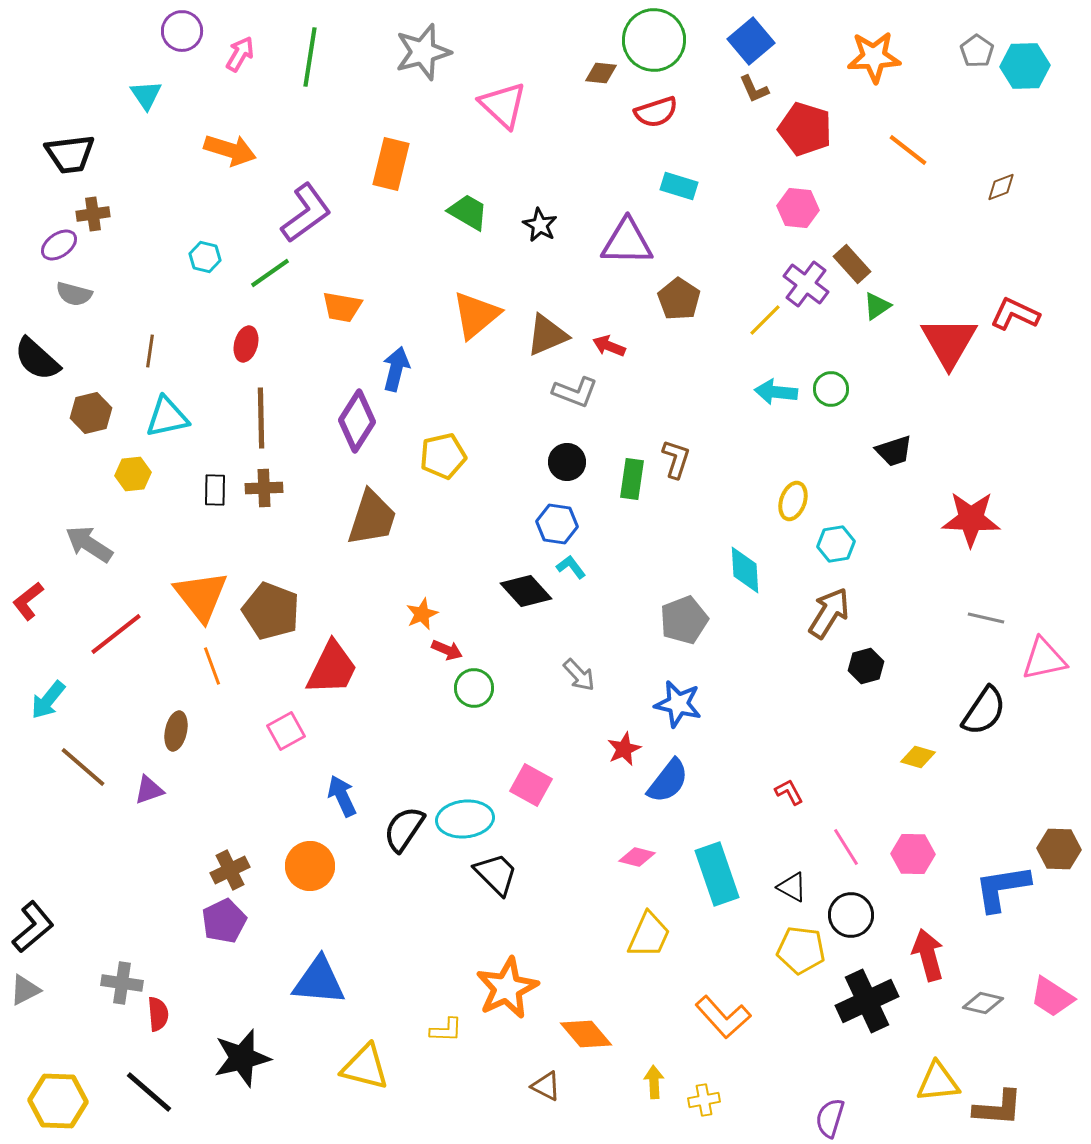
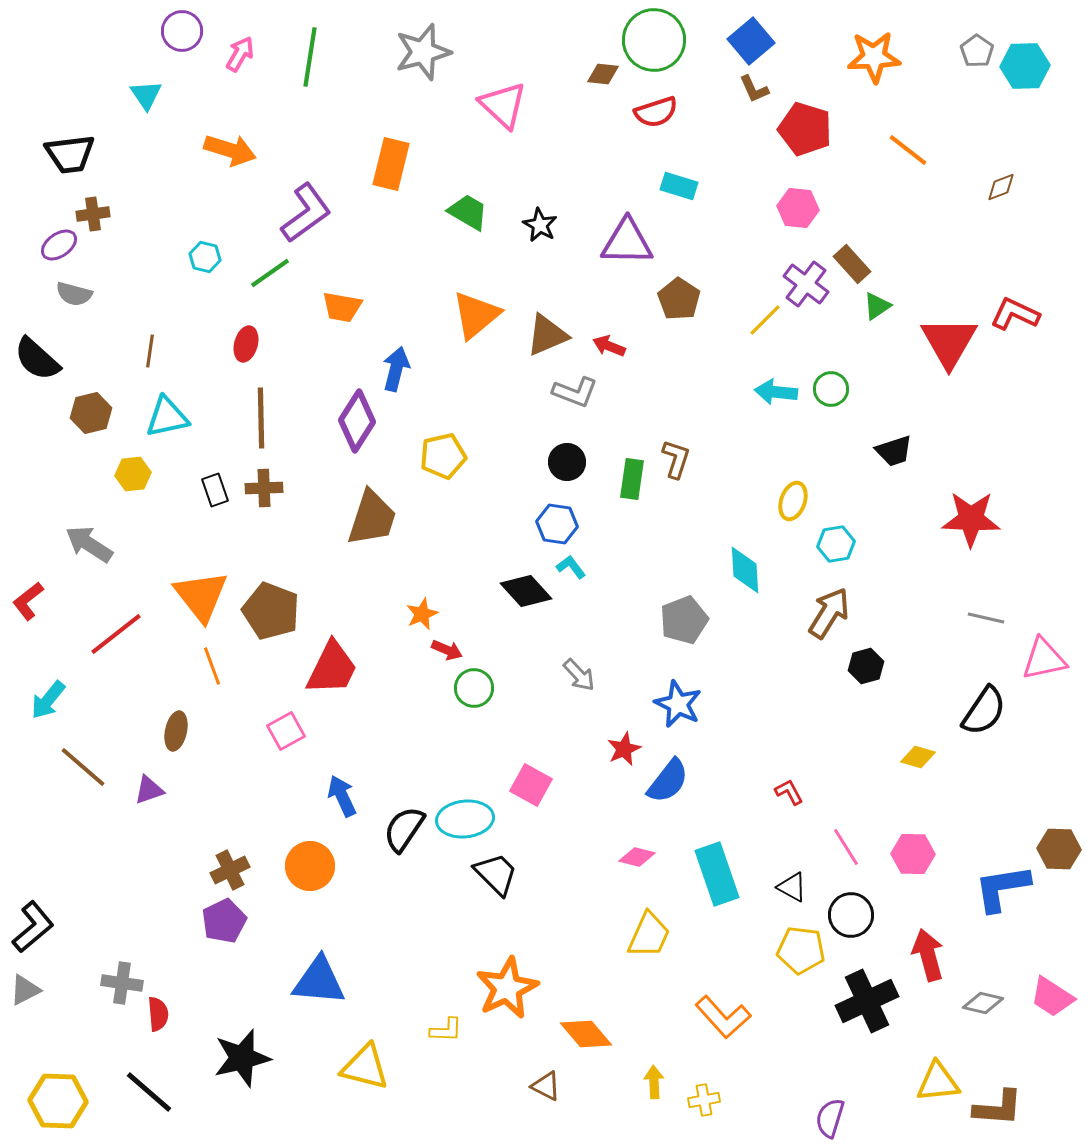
brown diamond at (601, 73): moved 2 px right, 1 px down
black rectangle at (215, 490): rotated 20 degrees counterclockwise
blue star at (678, 704): rotated 12 degrees clockwise
